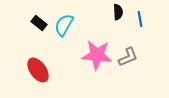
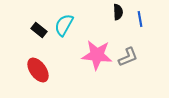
black rectangle: moved 7 px down
